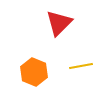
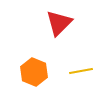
yellow line: moved 5 px down
